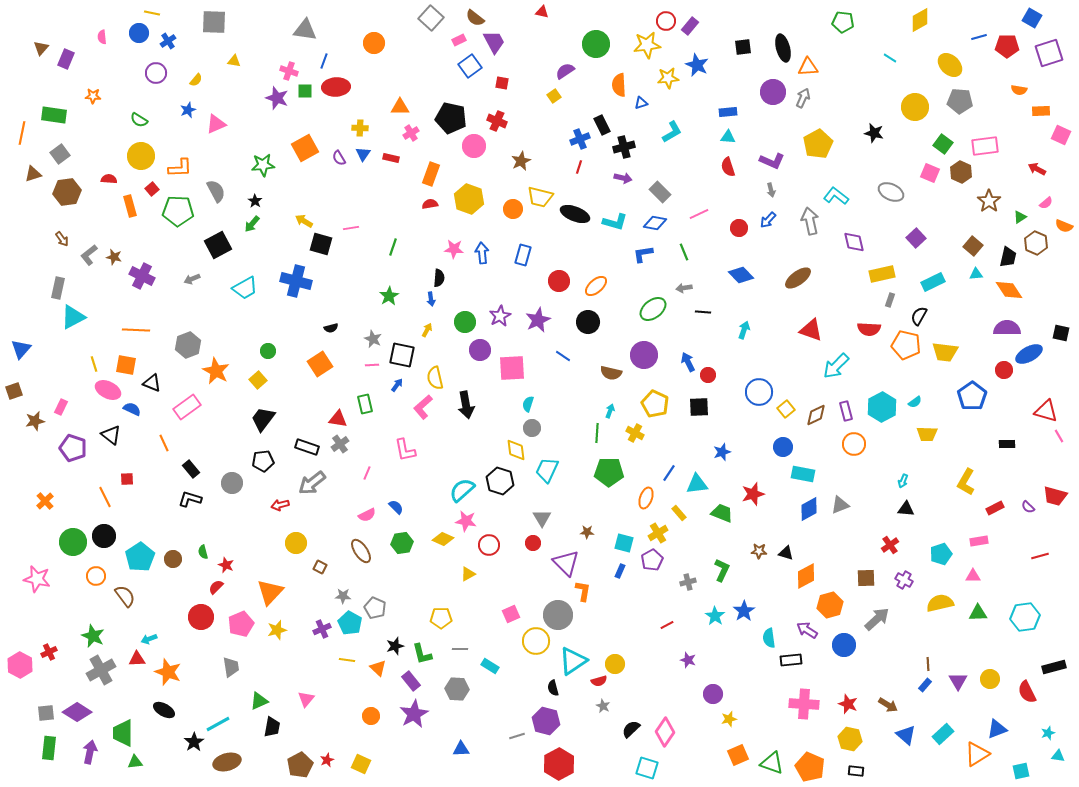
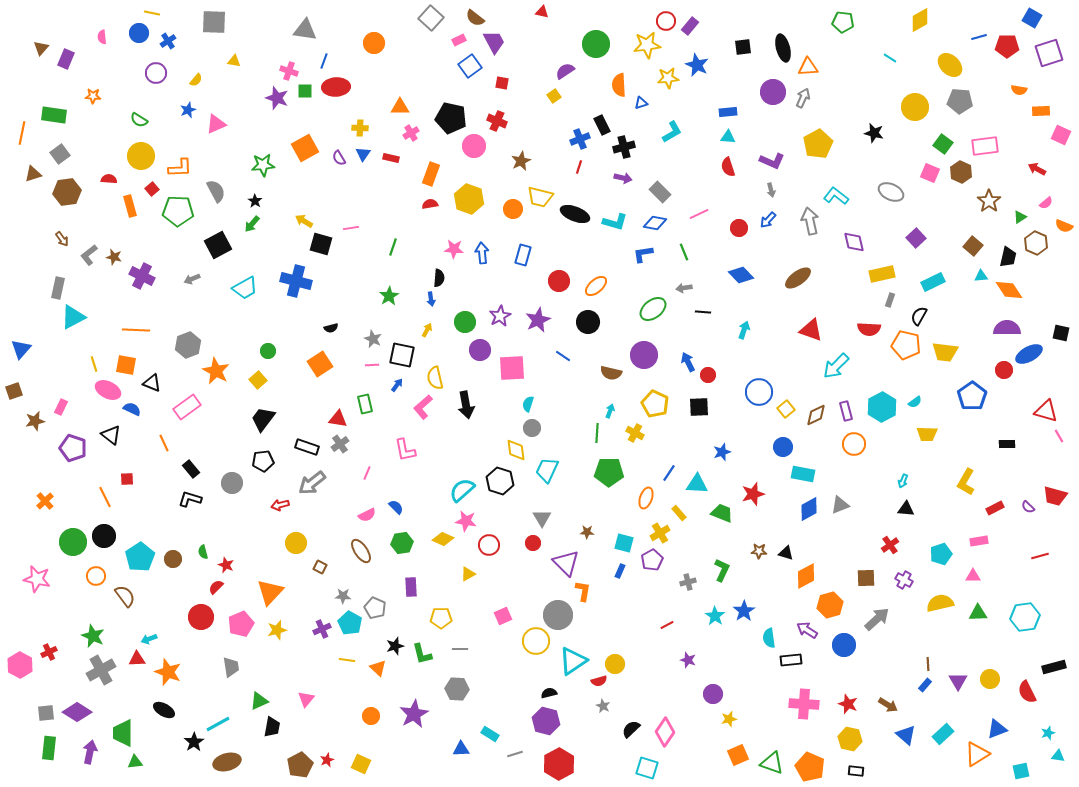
cyan triangle at (976, 274): moved 5 px right, 2 px down
cyan triangle at (697, 484): rotated 10 degrees clockwise
yellow cross at (658, 533): moved 2 px right
pink square at (511, 614): moved 8 px left, 2 px down
cyan rectangle at (490, 666): moved 68 px down
purple rectangle at (411, 681): moved 94 px up; rotated 36 degrees clockwise
black semicircle at (553, 688): moved 4 px left, 5 px down; rotated 91 degrees clockwise
gray line at (517, 736): moved 2 px left, 18 px down
